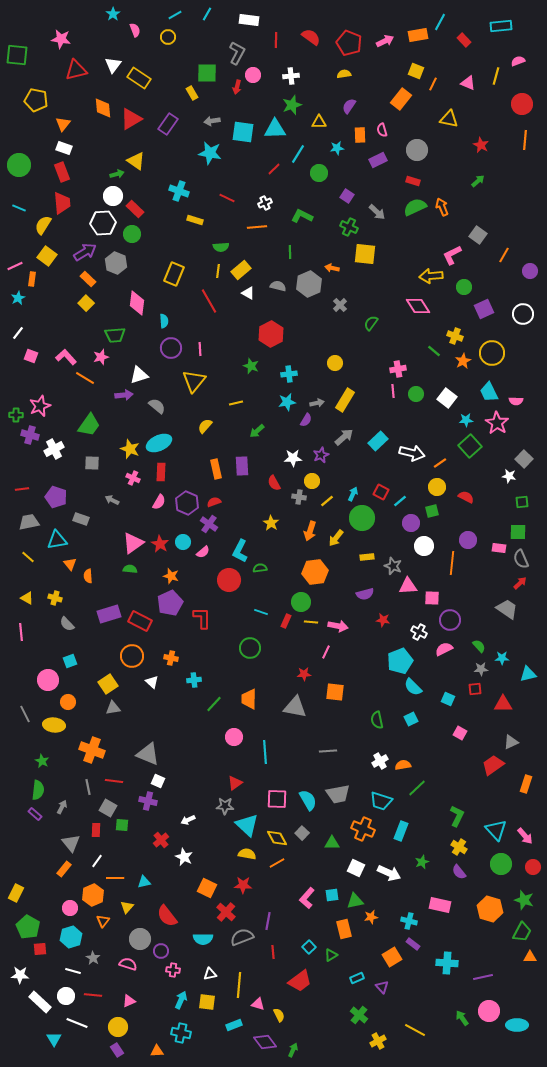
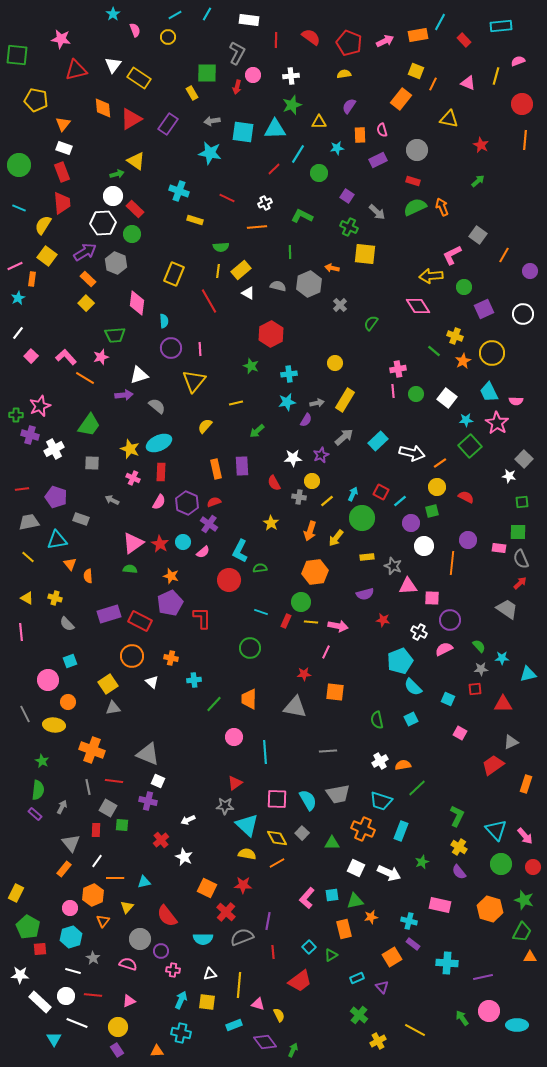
pink square at (31, 356): rotated 24 degrees clockwise
